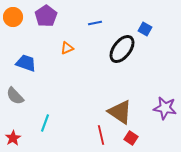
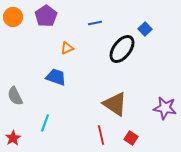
blue square: rotated 16 degrees clockwise
blue trapezoid: moved 30 px right, 14 px down
gray semicircle: rotated 18 degrees clockwise
brown triangle: moved 5 px left, 8 px up
